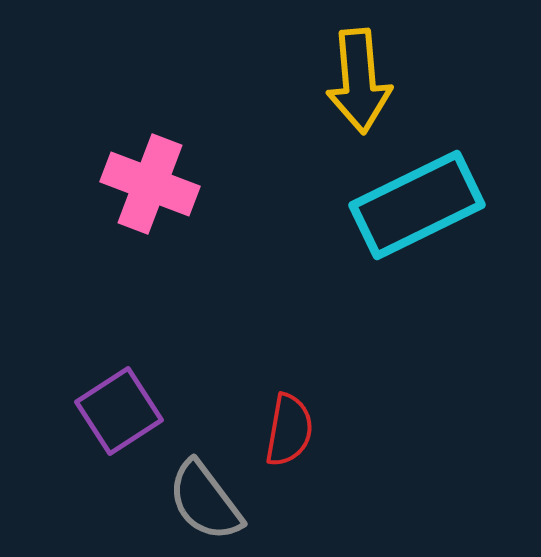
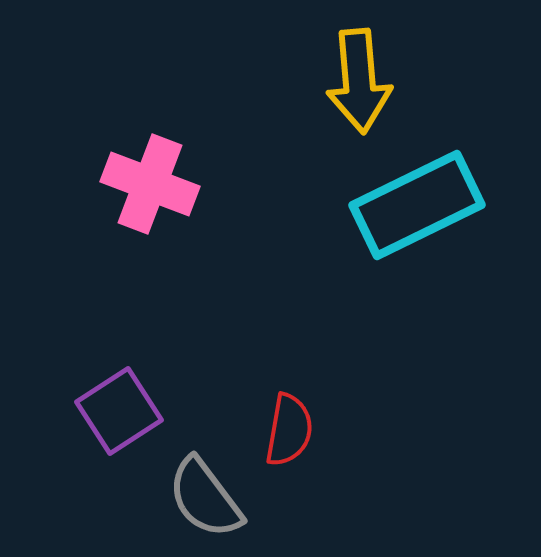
gray semicircle: moved 3 px up
